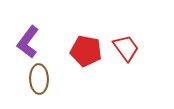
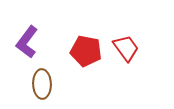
purple L-shape: moved 1 px left
brown ellipse: moved 3 px right, 5 px down
